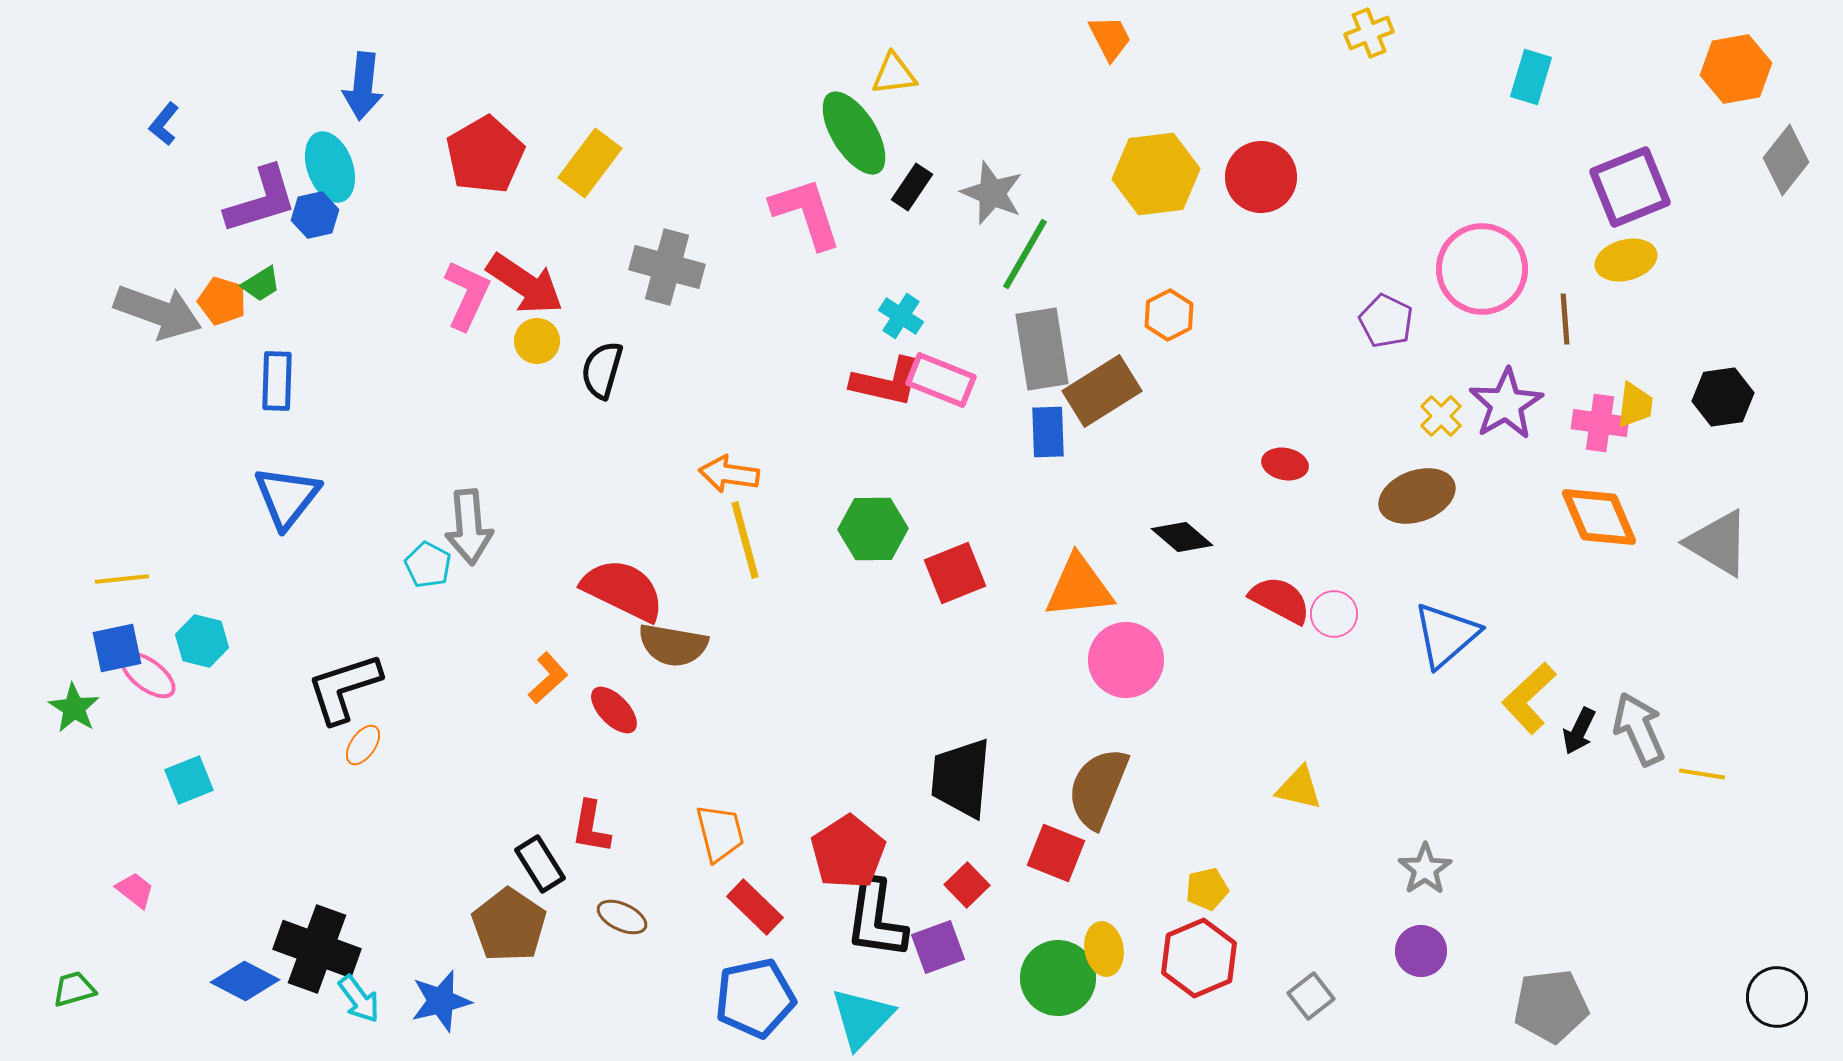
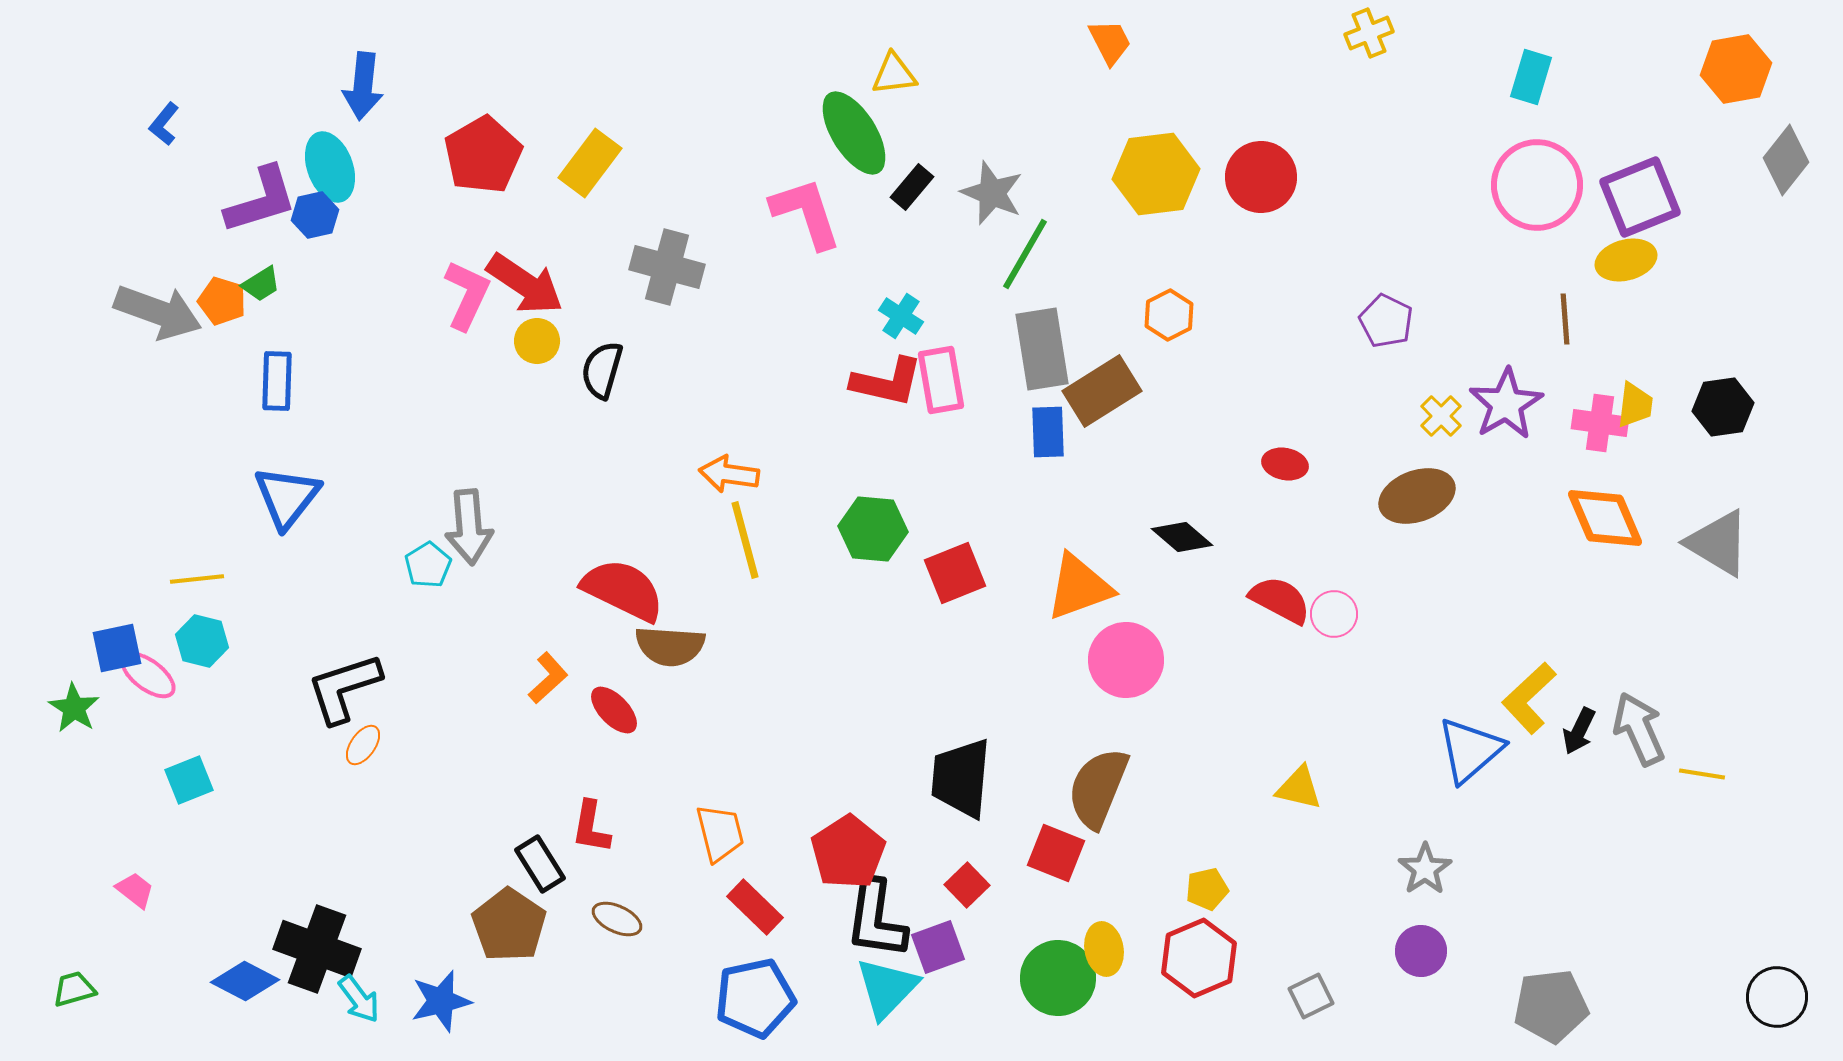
orange trapezoid at (1110, 38): moved 4 px down
red pentagon at (485, 155): moved 2 px left
black rectangle at (912, 187): rotated 6 degrees clockwise
purple square at (1630, 187): moved 10 px right, 10 px down
pink circle at (1482, 269): moved 55 px right, 84 px up
pink rectangle at (941, 380): rotated 58 degrees clockwise
black hexagon at (1723, 397): moved 10 px down
orange diamond at (1599, 517): moved 6 px right, 1 px down
green hexagon at (873, 529): rotated 6 degrees clockwise
cyan pentagon at (428, 565): rotated 12 degrees clockwise
yellow line at (122, 579): moved 75 px right
orange triangle at (1079, 587): rotated 14 degrees counterclockwise
blue triangle at (1446, 635): moved 24 px right, 115 px down
brown semicircle at (673, 645): moved 3 px left, 1 px down; rotated 6 degrees counterclockwise
brown ellipse at (622, 917): moved 5 px left, 2 px down
gray square at (1311, 996): rotated 12 degrees clockwise
cyan triangle at (862, 1018): moved 25 px right, 30 px up
